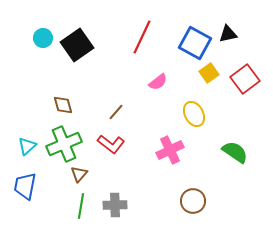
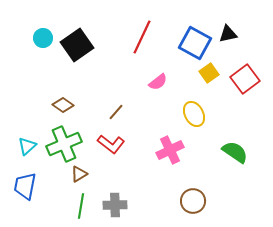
brown diamond: rotated 40 degrees counterclockwise
brown triangle: rotated 18 degrees clockwise
